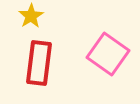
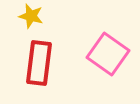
yellow star: rotated 25 degrees counterclockwise
